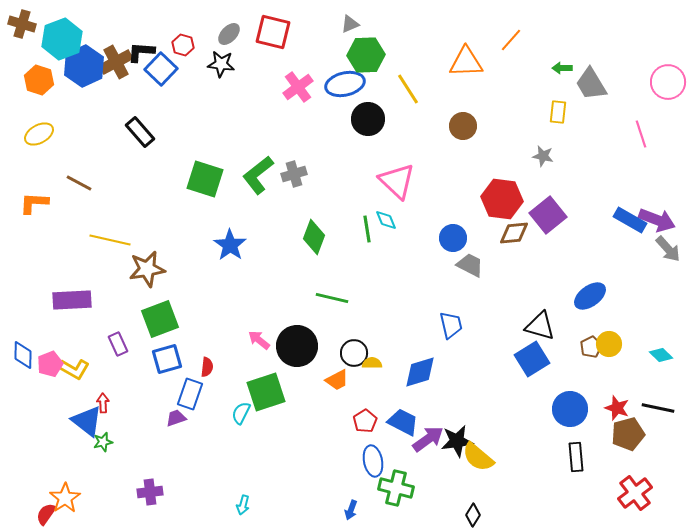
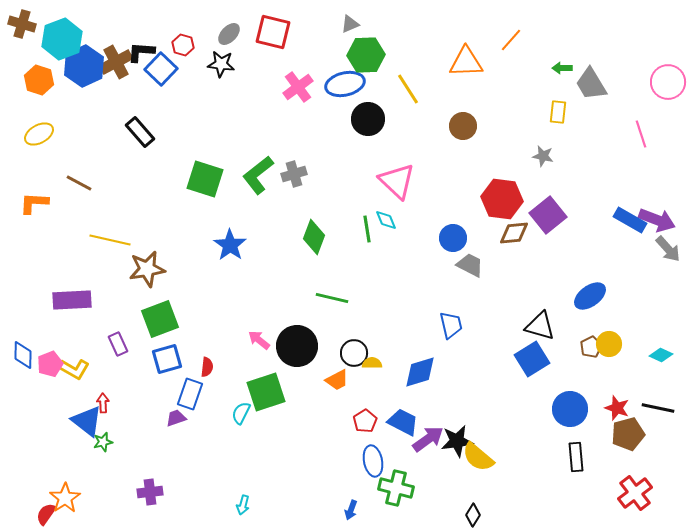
cyan diamond at (661, 355): rotated 20 degrees counterclockwise
